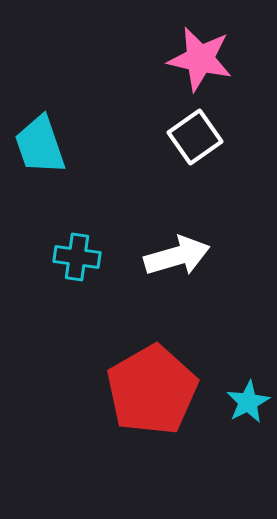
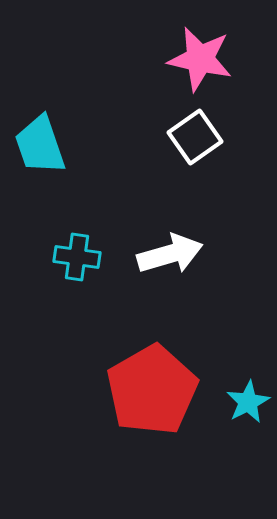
white arrow: moved 7 px left, 2 px up
